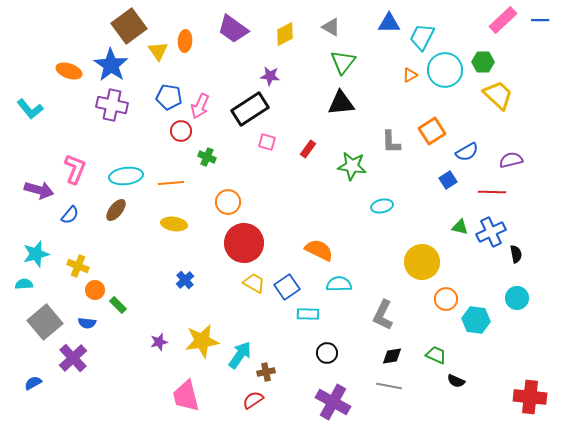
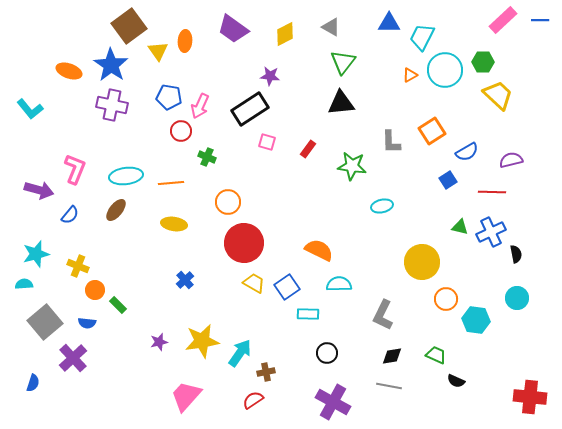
cyan arrow at (240, 355): moved 2 px up
blue semicircle at (33, 383): rotated 138 degrees clockwise
pink trapezoid at (186, 396): rotated 56 degrees clockwise
